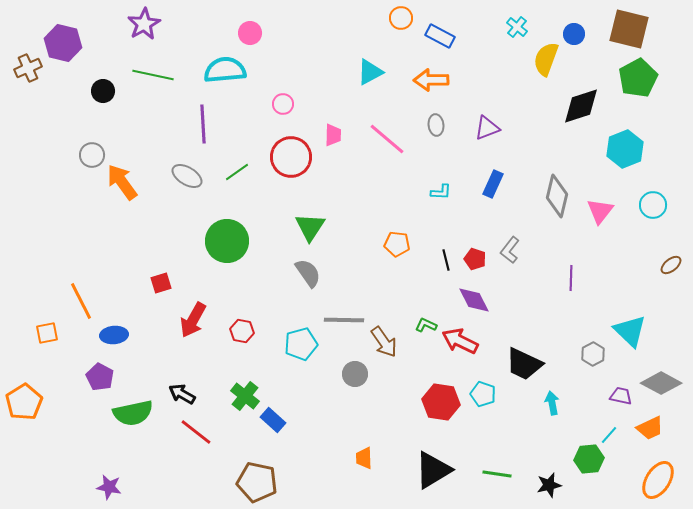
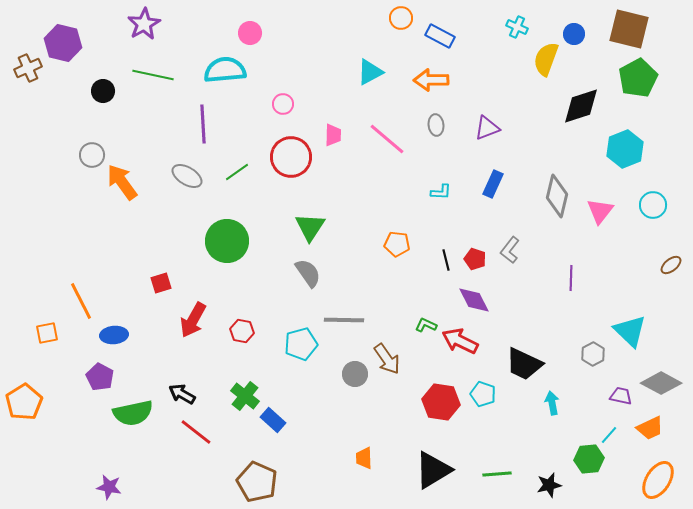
cyan cross at (517, 27): rotated 15 degrees counterclockwise
brown arrow at (384, 342): moved 3 px right, 17 px down
green line at (497, 474): rotated 12 degrees counterclockwise
brown pentagon at (257, 482): rotated 12 degrees clockwise
